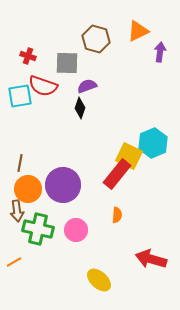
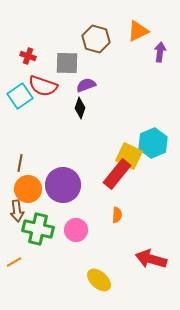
purple semicircle: moved 1 px left, 1 px up
cyan square: rotated 25 degrees counterclockwise
